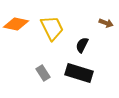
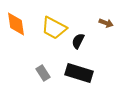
orange diamond: rotated 70 degrees clockwise
yellow trapezoid: moved 2 px right; rotated 144 degrees clockwise
black semicircle: moved 4 px left, 4 px up
